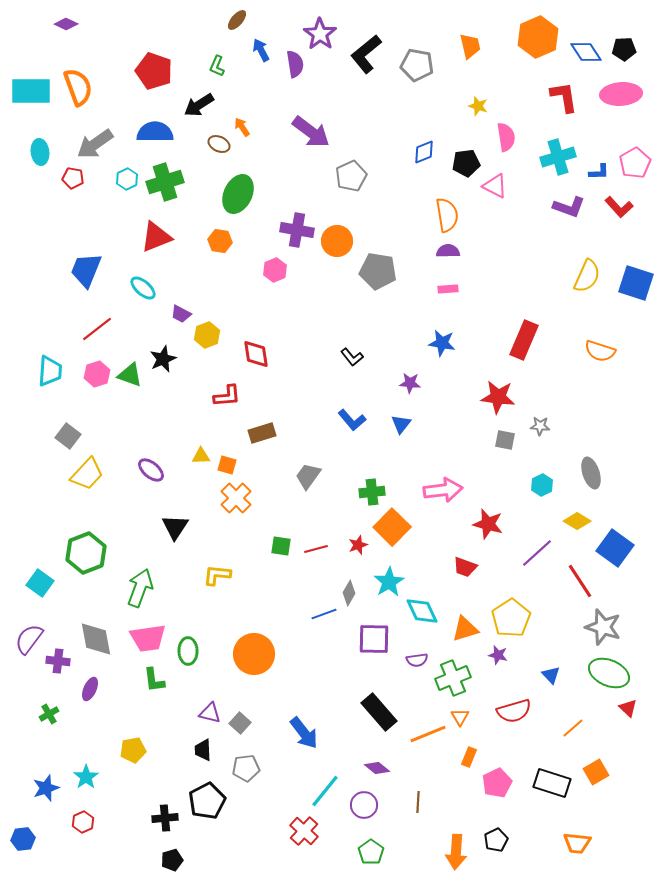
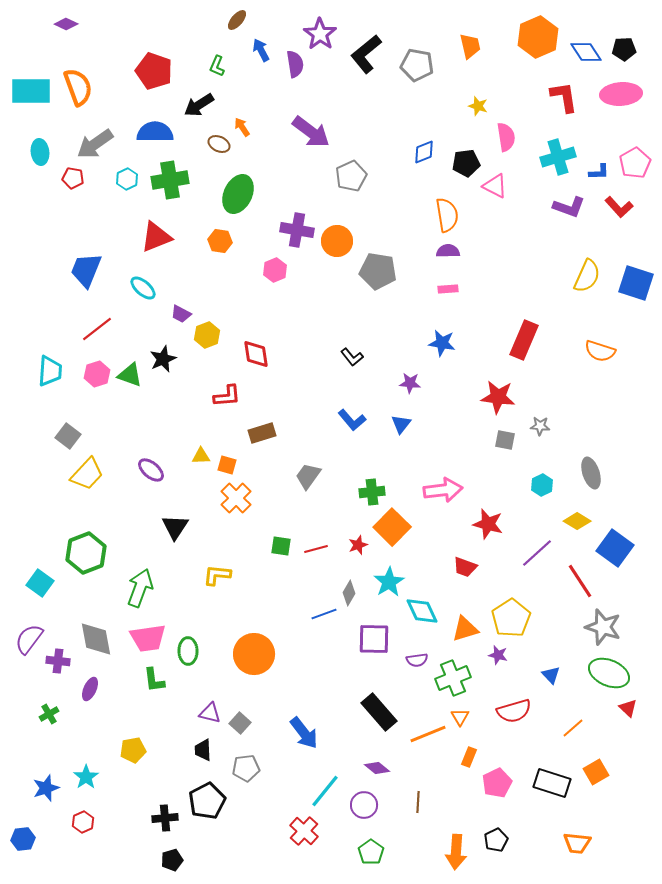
green cross at (165, 182): moved 5 px right, 2 px up; rotated 9 degrees clockwise
